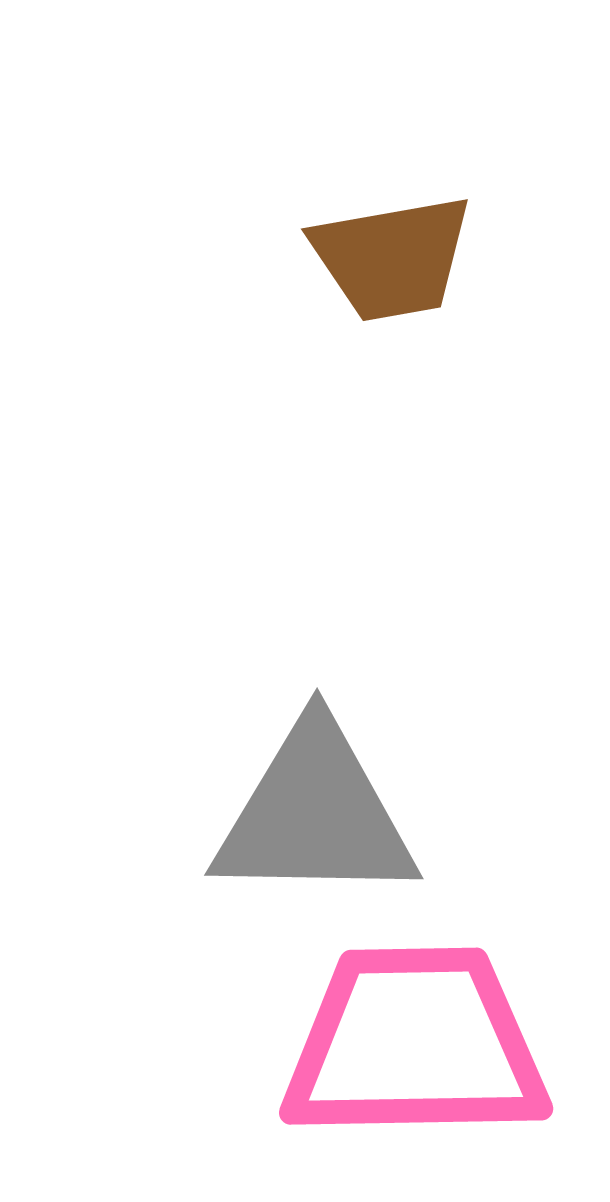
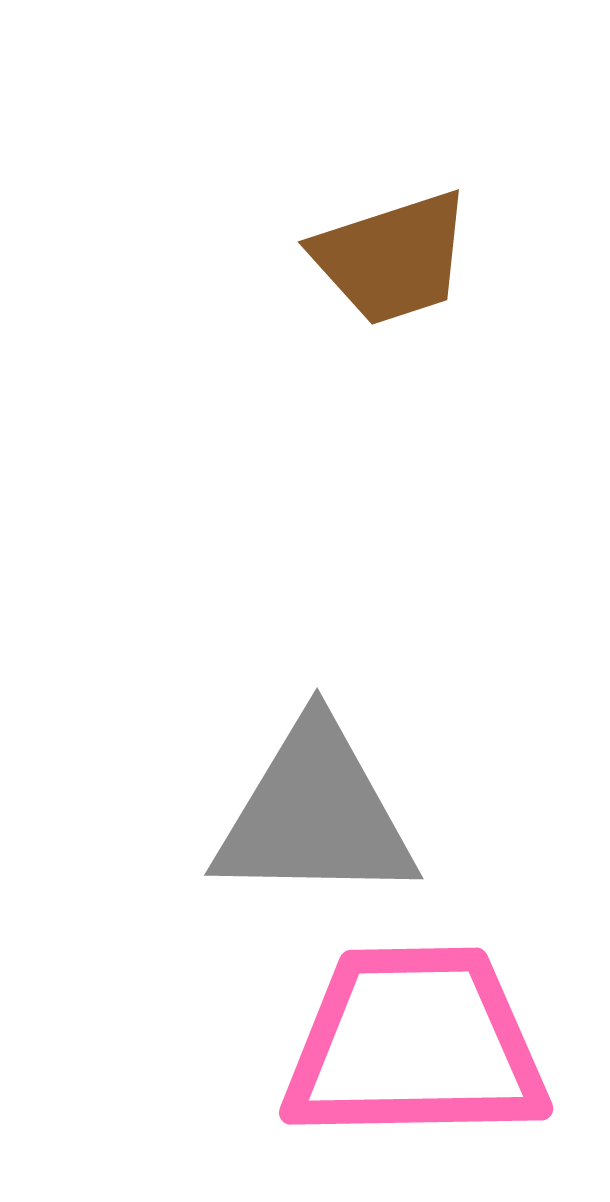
brown trapezoid: rotated 8 degrees counterclockwise
